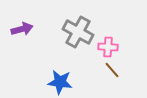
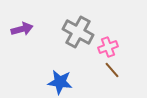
pink cross: rotated 24 degrees counterclockwise
